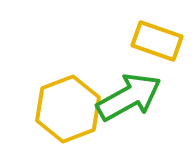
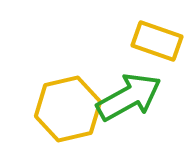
yellow hexagon: rotated 8 degrees clockwise
